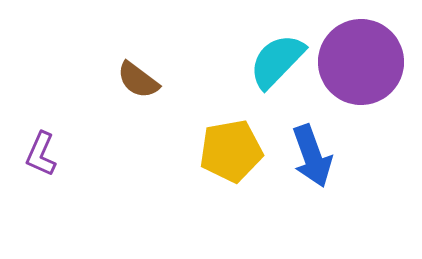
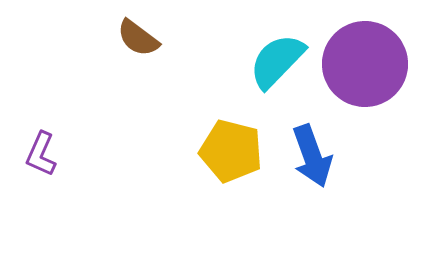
purple circle: moved 4 px right, 2 px down
brown semicircle: moved 42 px up
yellow pentagon: rotated 24 degrees clockwise
